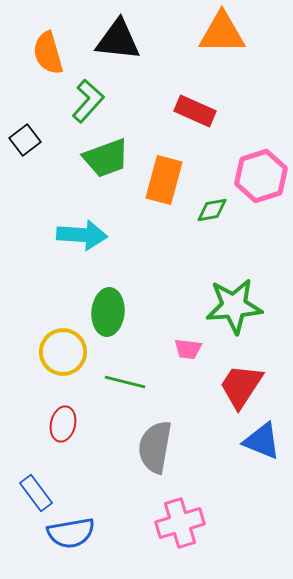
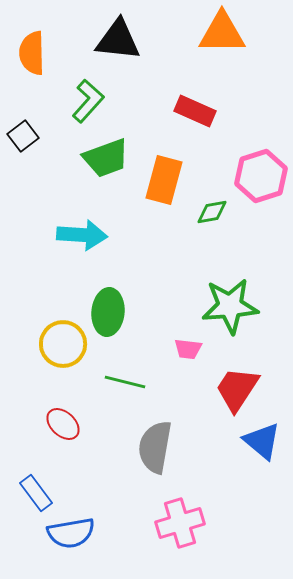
orange semicircle: moved 16 px left; rotated 15 degrees clockwise
black square: moved 2 px left, 4 px up
green diamond: moved 2 px down
green star: moved 4 px left
yellow circle: moved 8 px up
red trapezoid: moved 4 px left, 3 px down
red ellipse: rotated 60 degrees counterclockwise
blue triangle: rotated 18 degrees clockwise
